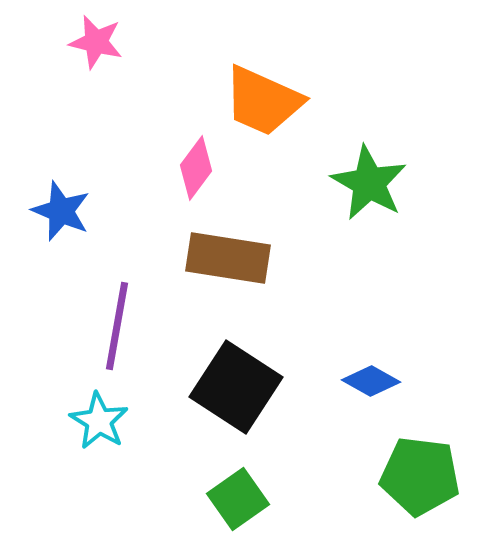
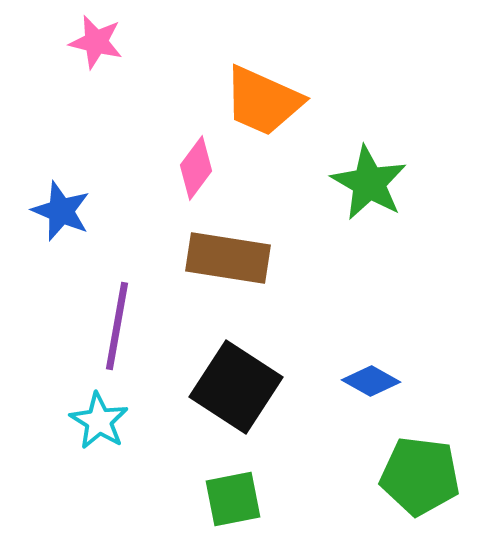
green square: moved 5 px left; rotated 24 degrees clockwise
